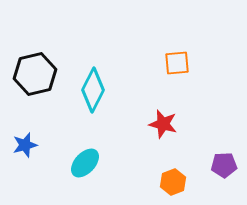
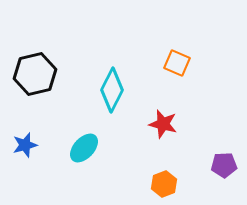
orange square: rotated 28 degrees clockwise
cyan diamond: moved 19 px right
cyan ellipse: moved 1 px left, 15 px up
orange hexagon: moved 9 px left, 2 px down
